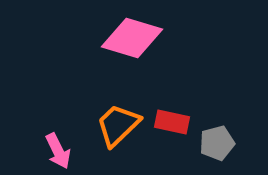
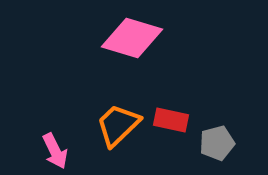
red rectangle: moved 1 px left, 2 px up
pink arrow: moved 3 px left
